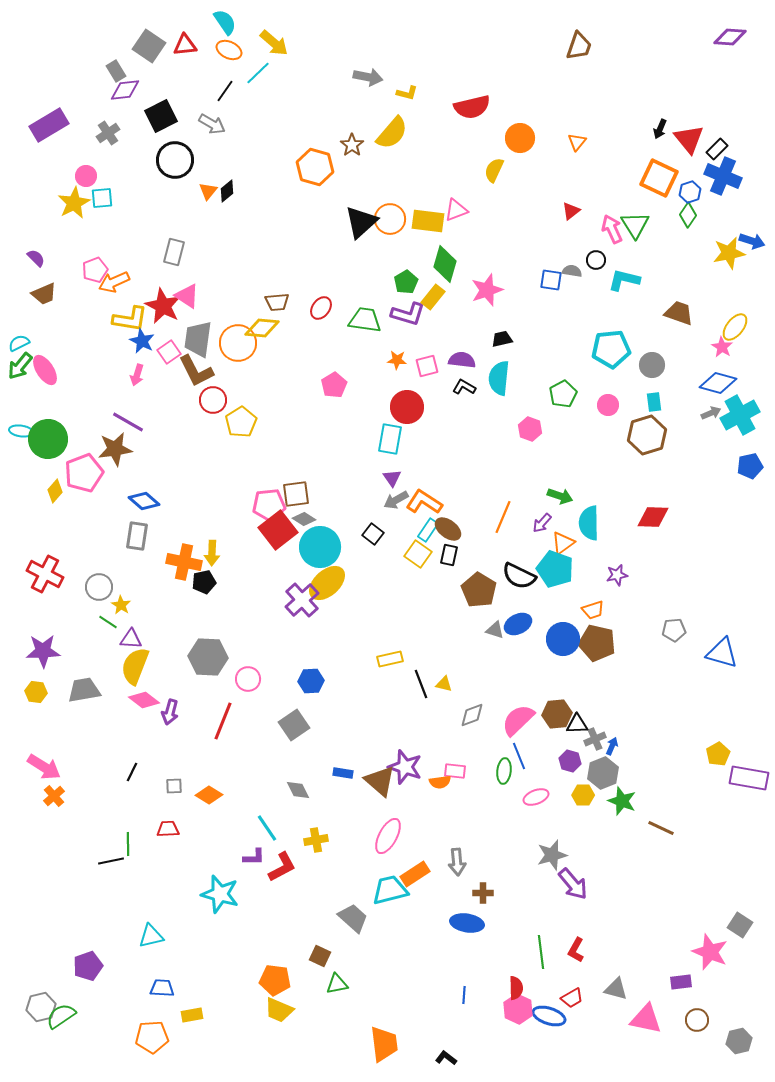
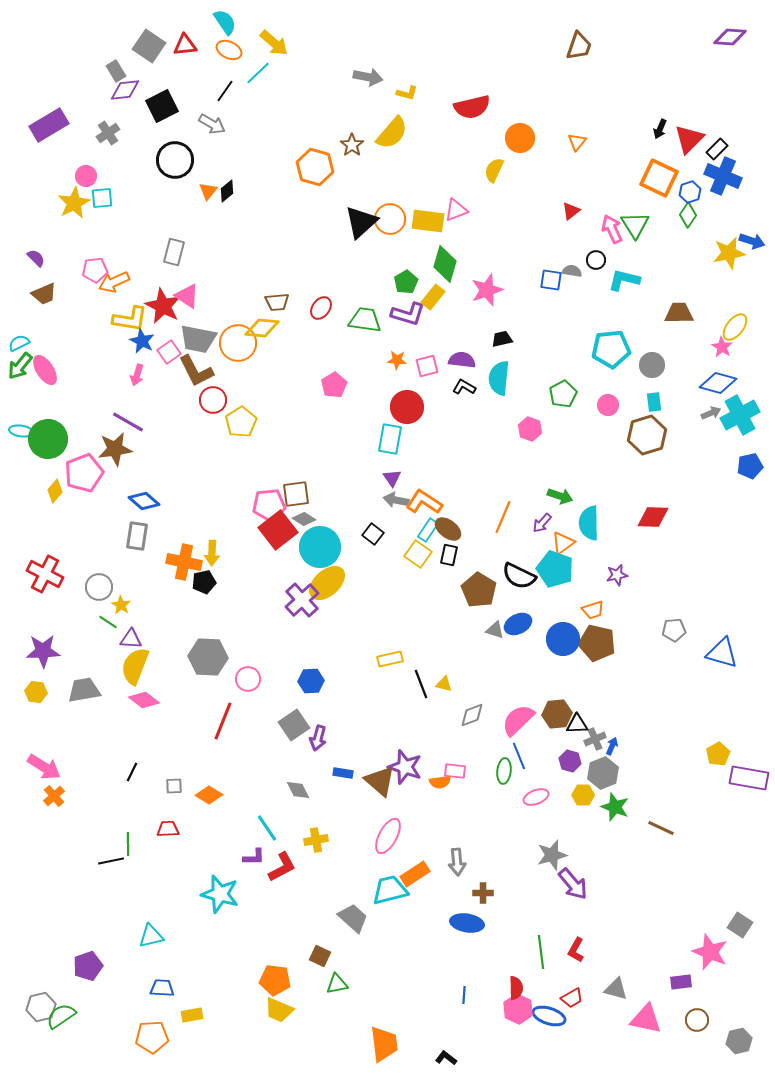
black square at (161, 116): moved 1 px right, 10 px up
red triangle at (689, 139): rotated 24 degrees clockwise
pink pentagon at (95, 270): rotated 15 degrees clockwise
brown trapezoid at (679, 313): rotated 20 degrees counterclockwise
gray trapezoid at (198, 339): rotated 87 degrees counterclockwise
gray arrow at (396, 500): rotated 40 degrees clockwise
purple arrow at (170, 712): moved 148 px right, 26 px down
green star at (622, 801): moved 7 px left, 6 px down
